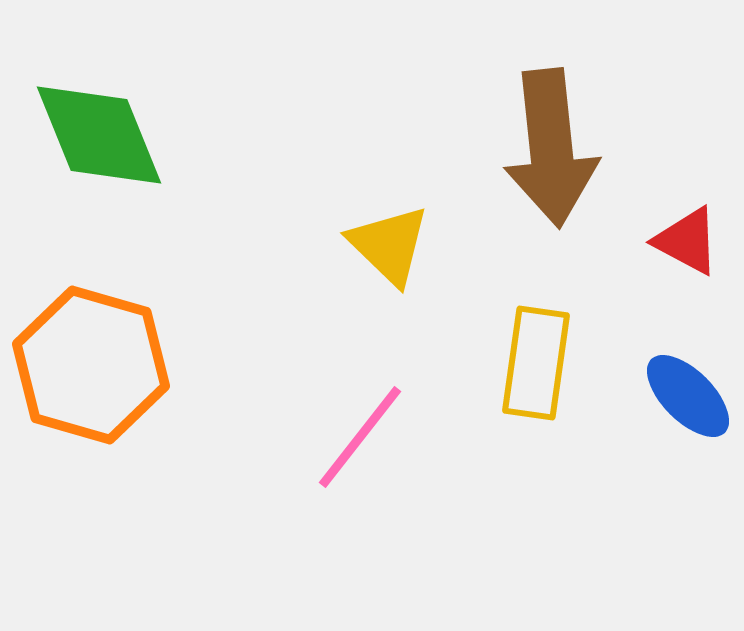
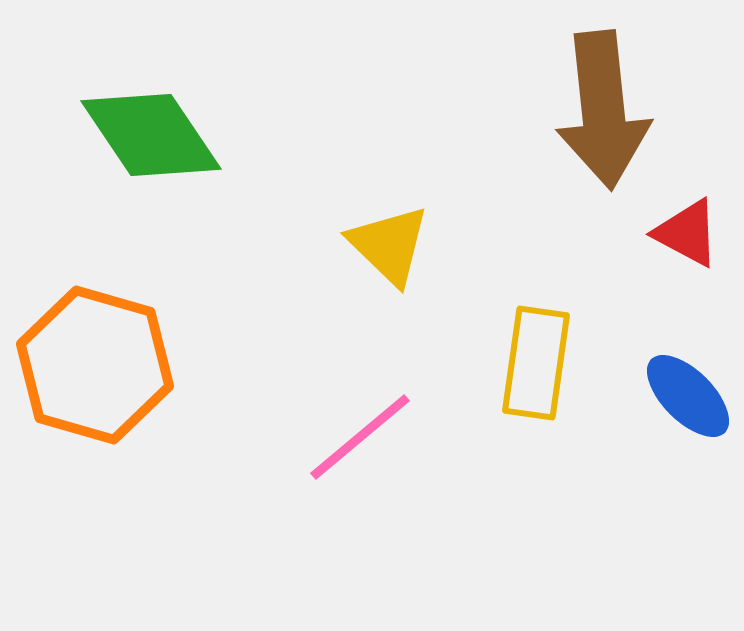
green diamond: moved 52 px right; rotated 12 degrees counterclockwise
brown arrow: moved 52 px right, 38 px up
red triangle: moved 8 px up
orange hexagon: moved 4 px right
pink line: rotated 12 degrees clockwise
